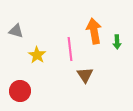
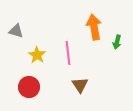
orange arrow: moved 4 px up
green arrow: rotated 16 degrees clockwise
pink line: moved 2 px left, 4 px down
brown triangle: moved 5 px left, 10 px down
red circle: moved 9 px right, 4 px up
